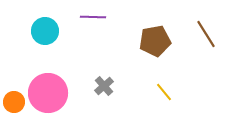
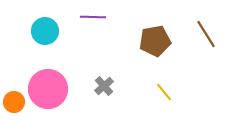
pink circle: moved 4 px up
